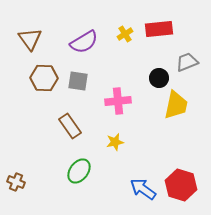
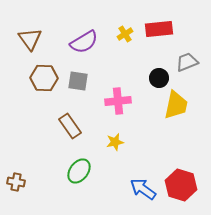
brown cross: rotated 12 degrees counterclockwise
